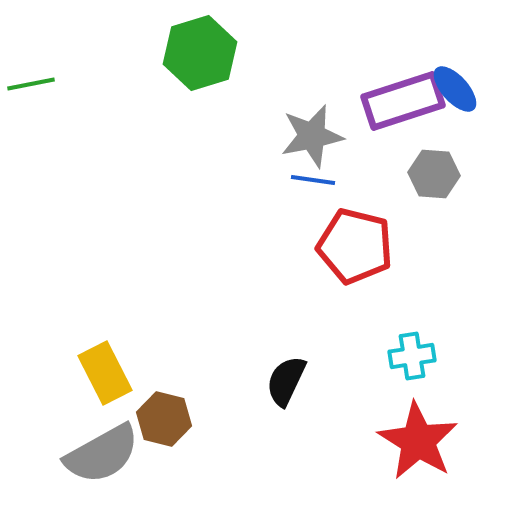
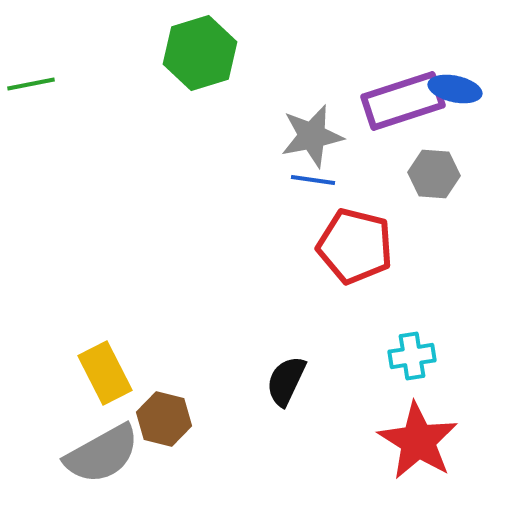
blue ellipse: rotated 36 degrees counterclockwise
